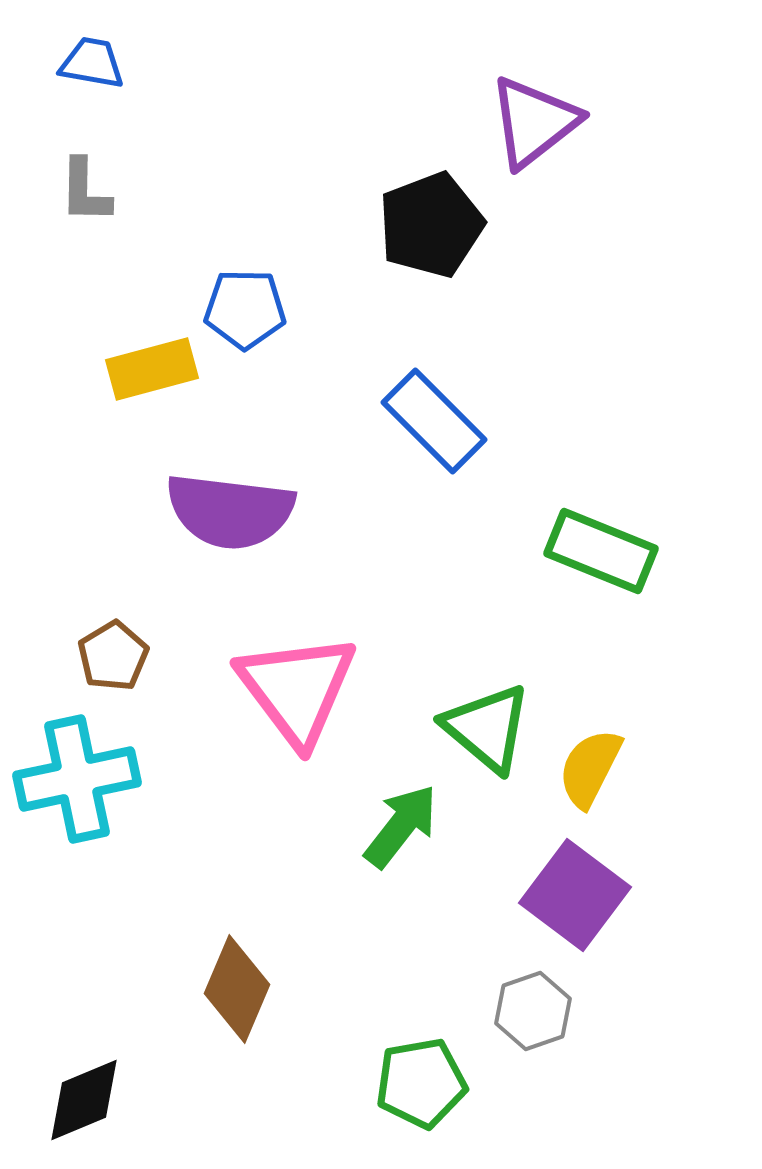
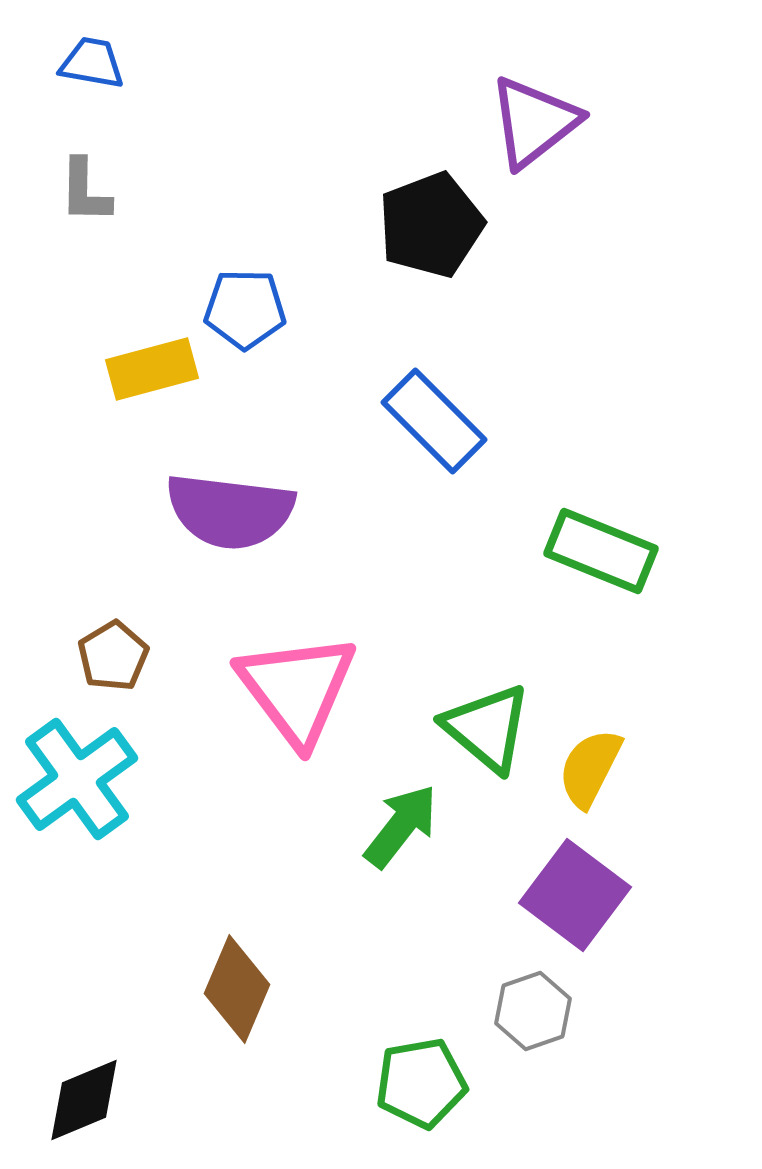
cyan cross: rotated 24 degrees counterclockwise
